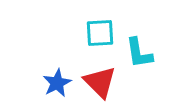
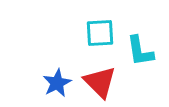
cyan L-shape: moved 1 px right, 2 px up
